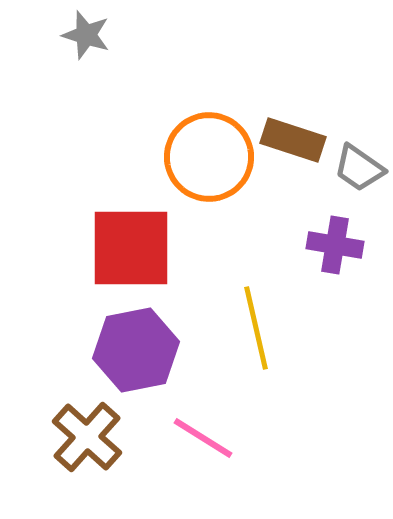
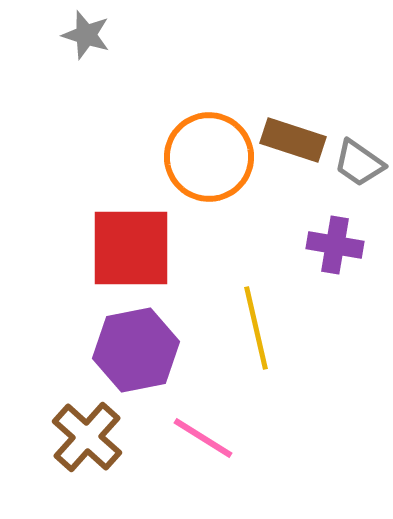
gray trapezoid: moved 5 px up
